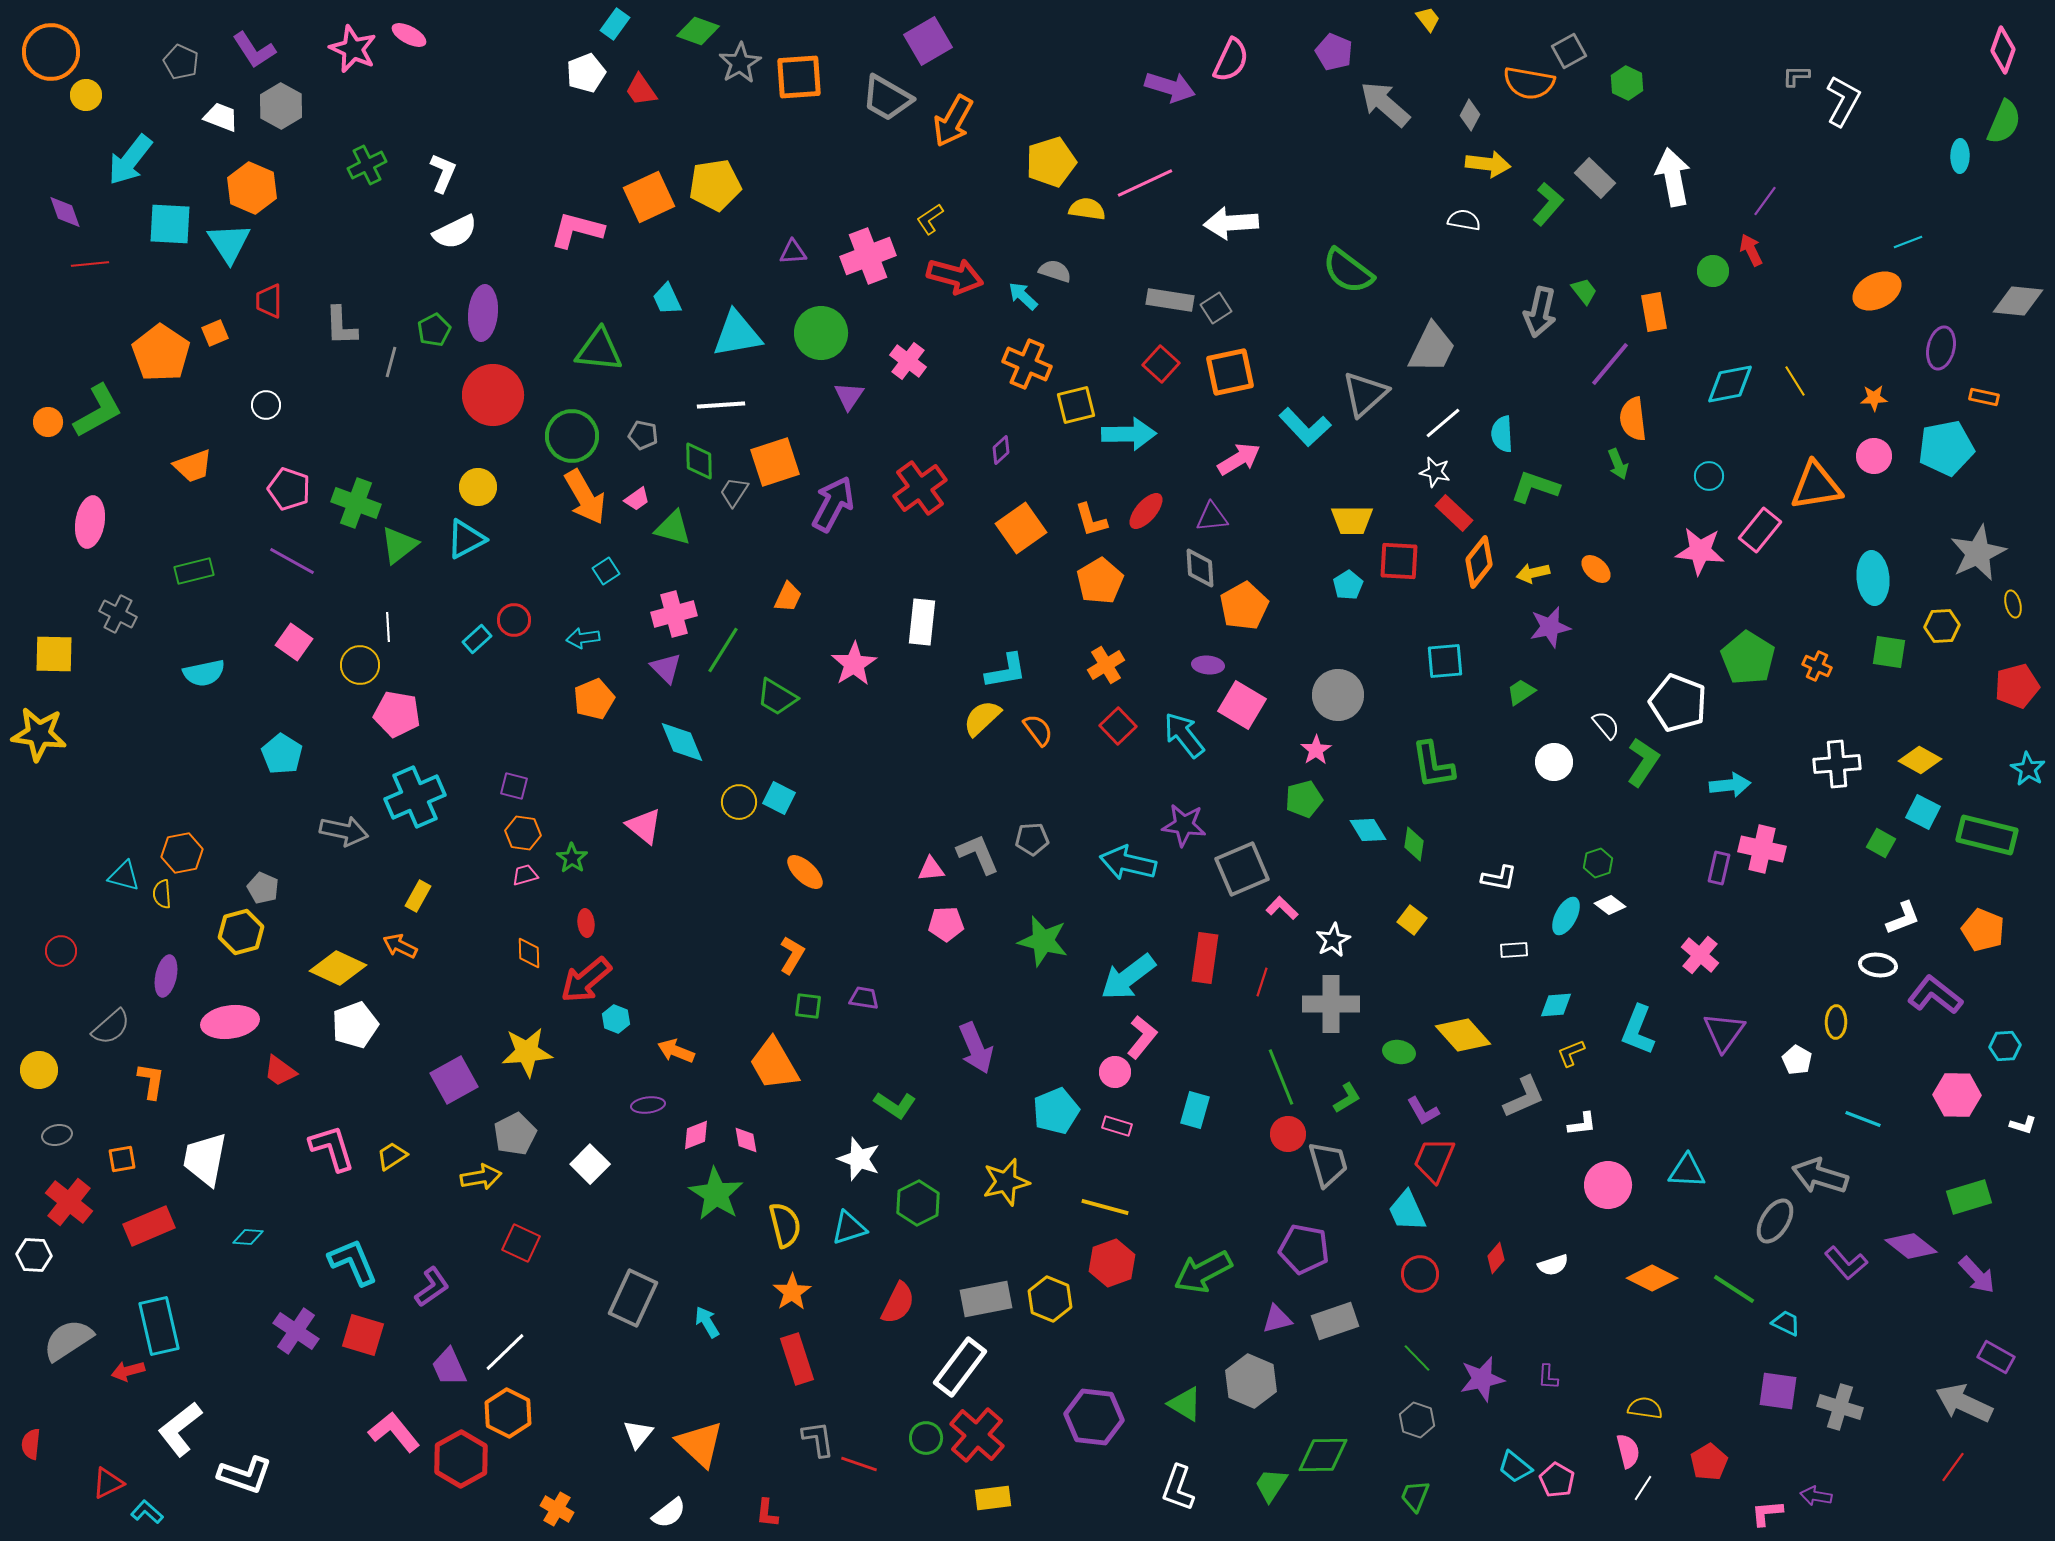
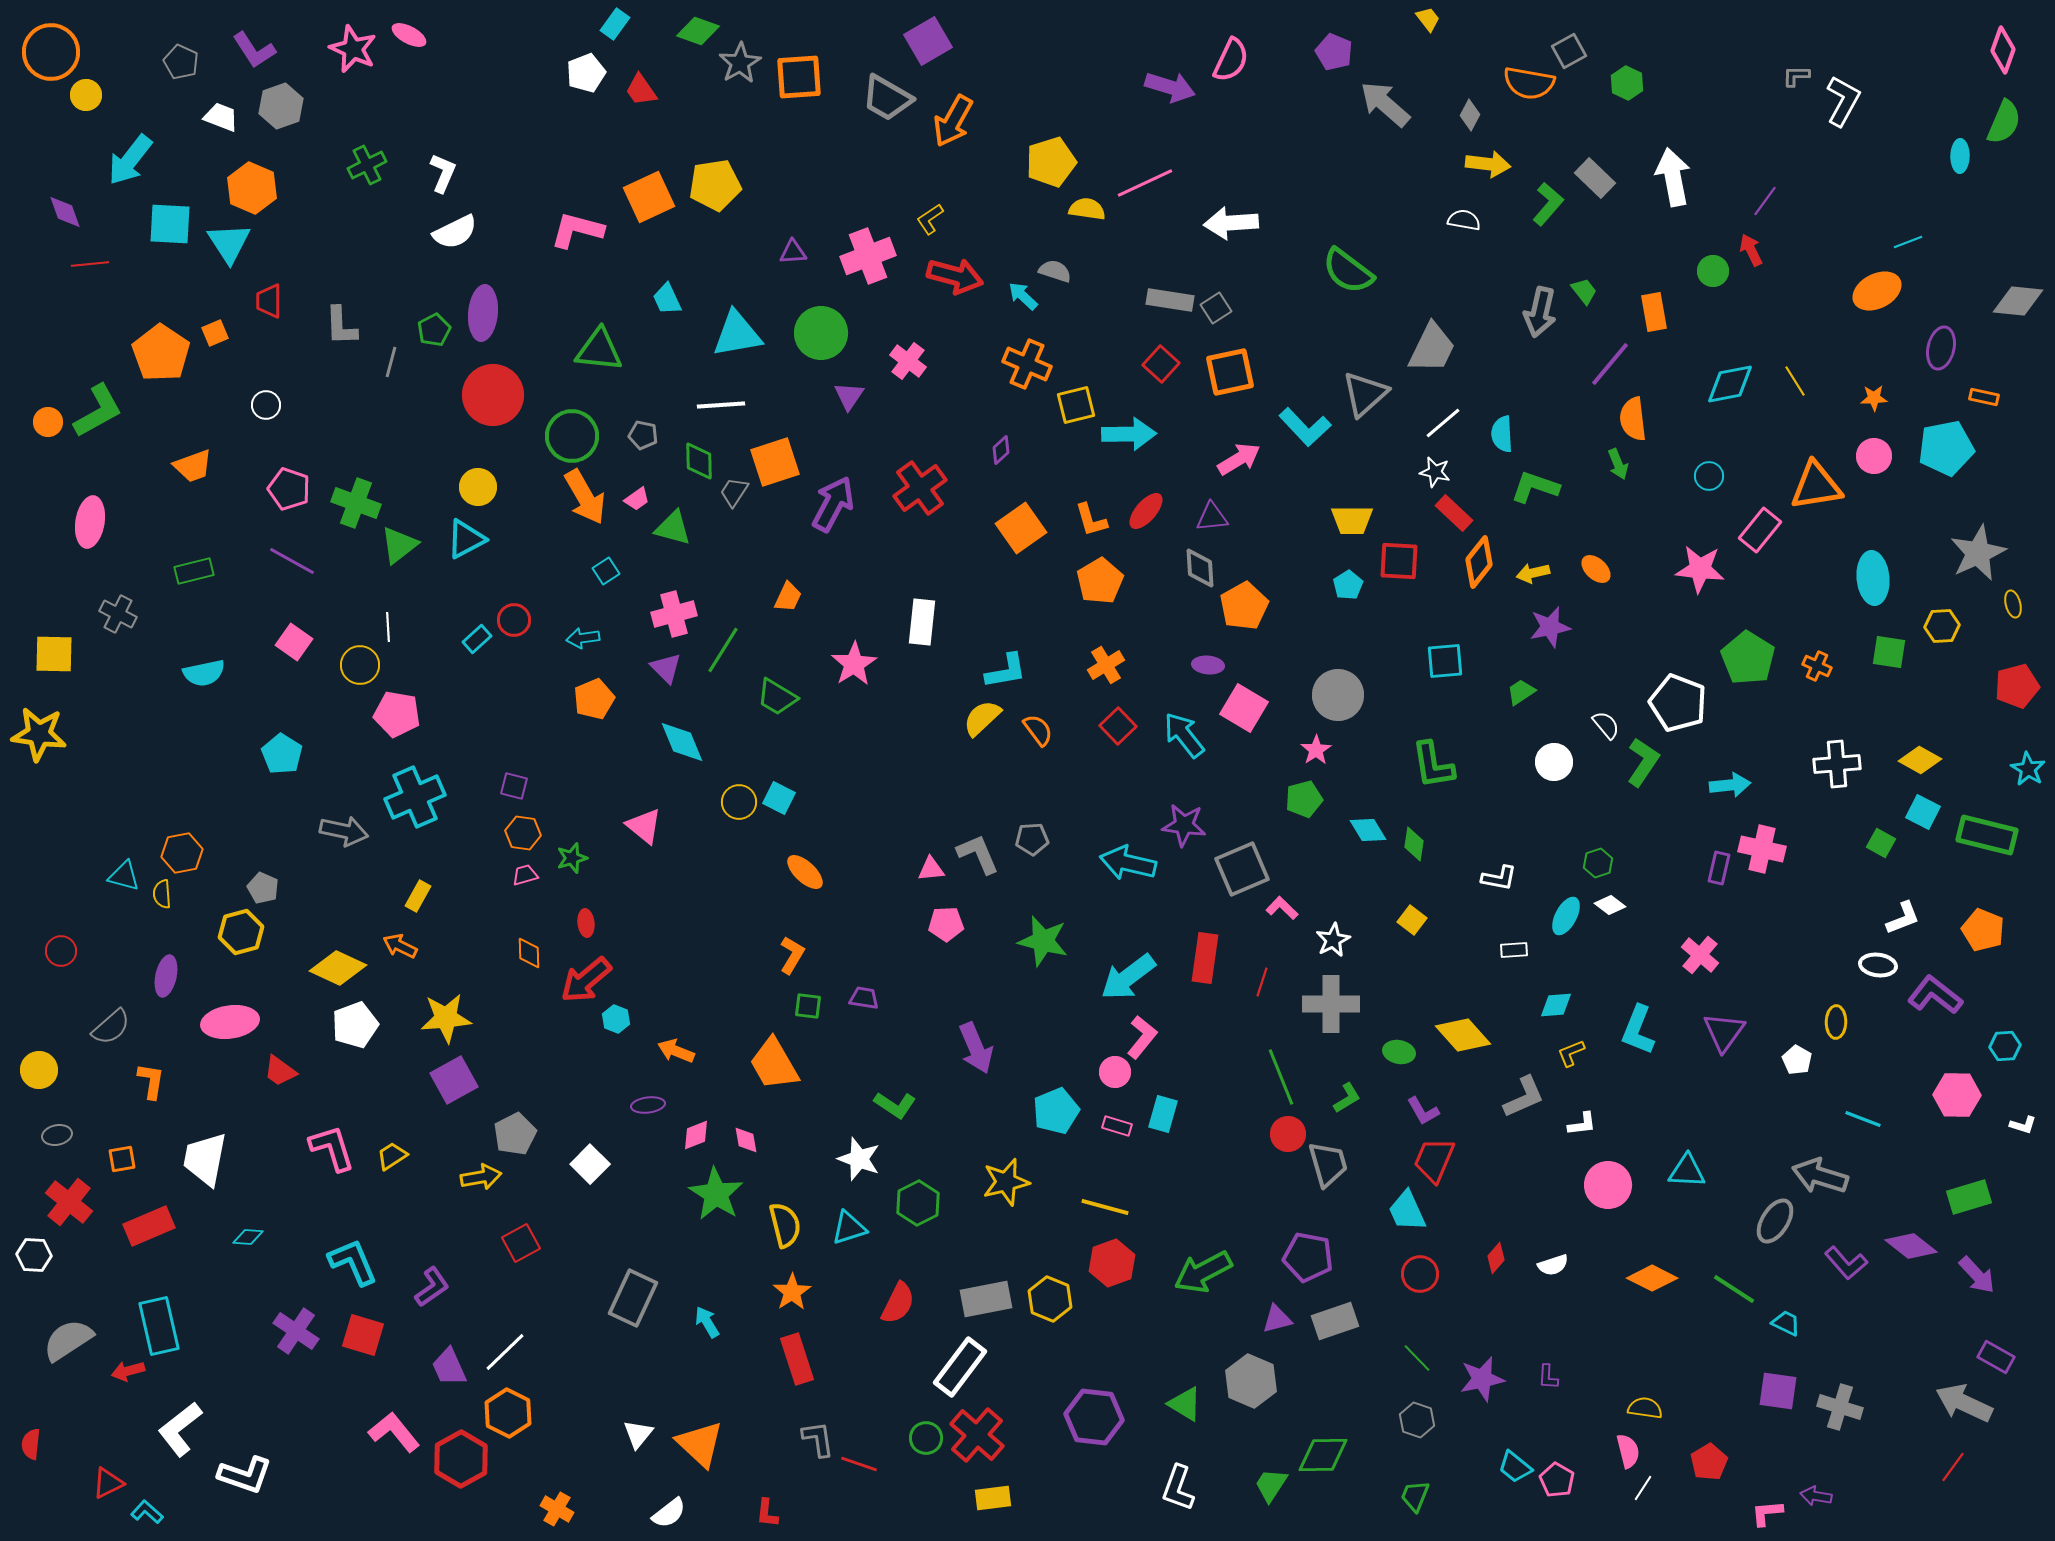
gray hexagon at (281, 106): rotated 12 degrees clockwise
pink star at (1700, 551): moved 18 px down
pink square at (1242, 705): moved 2 px right, 3 px down
green star at (572, 858): rotated 20 degrees clockwise
yellow star at (527, 1052): moved 81 px left, 34 px up
cyan rectangle at (1195, 1110): moved 32 px left, 4 px down
red square at (521, 1243): rotated 36 degrees clockwise
purple pentagon at (1304, 1249): moved 4 px right, 8 px down
